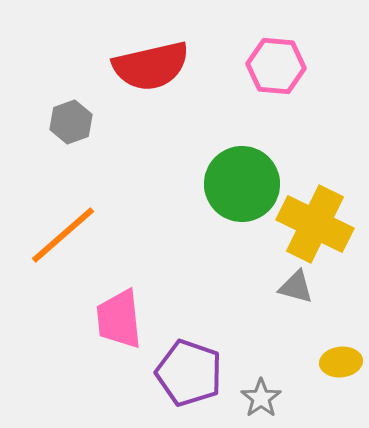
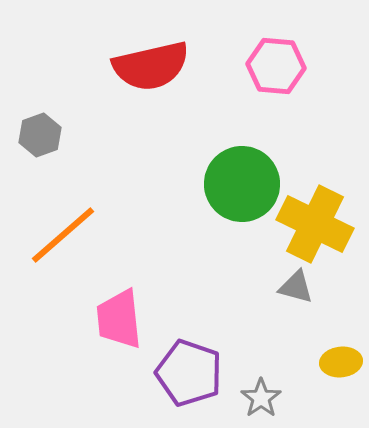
gray hexagon: moved 31 px left, 13 px down
